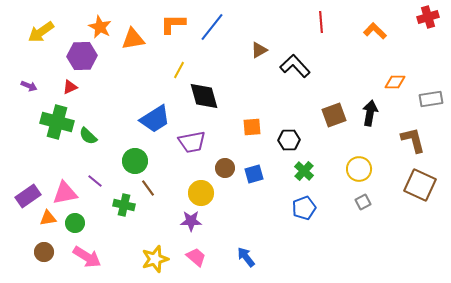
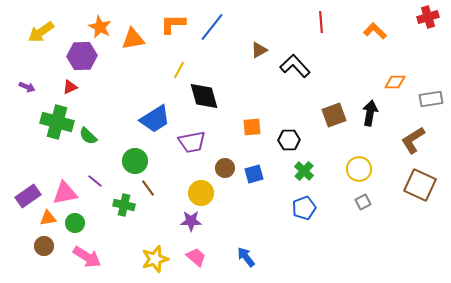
purple arrow at (29, 86): moved 2 px left, 1 px down
brown L-shape at (413, 140): rotated 108 degrees counterclockwise
brown circle at (44, 252): moved 6 px up
